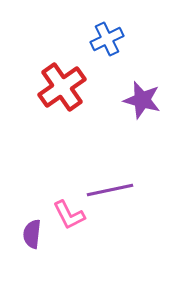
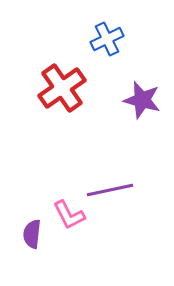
red cross: moved 1 px down
